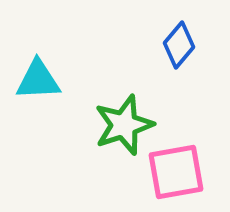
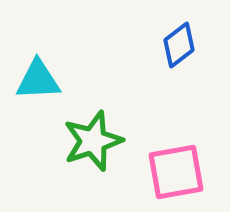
blue diamond: rotated 12 degrees clockwise
green star: moved 31 px left, 16 px down
